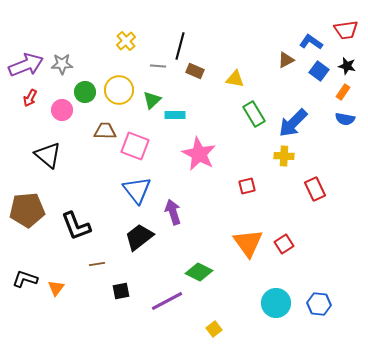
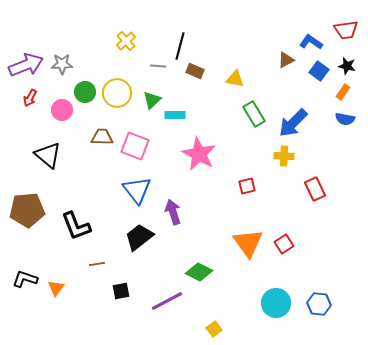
yellow circle at (119, 90): moved 2 px left, 3 px down
brown trapezoid at (105, 131): moved 3 px left, 6 px down
